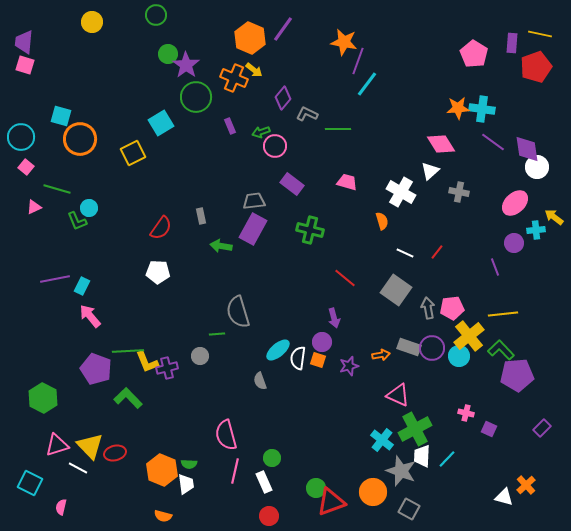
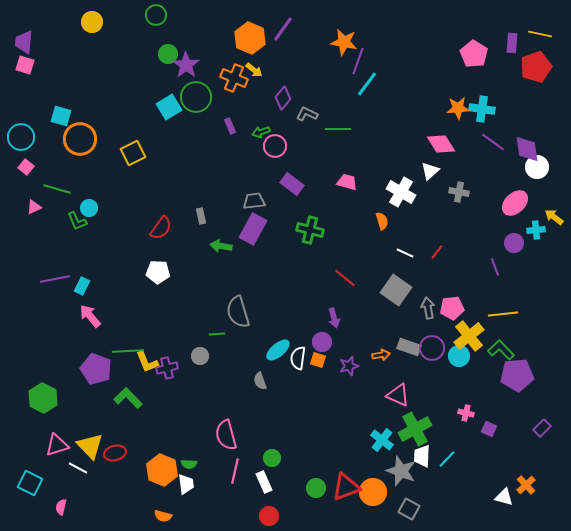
cyan square at (161, 123): moved 8 px right, 16 px up
red triangle at (331, 502): moved 15 px right, 15 px up
